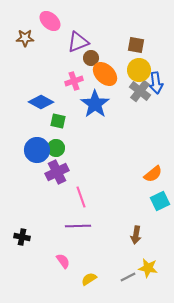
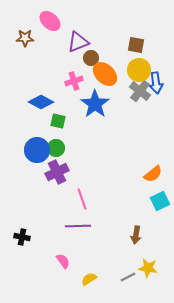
pink line: moved 1 px right, 2 px down
